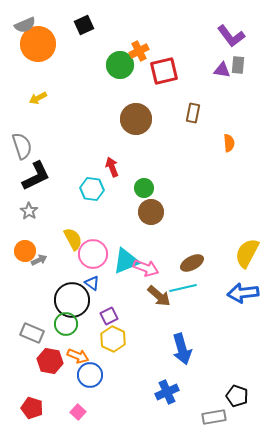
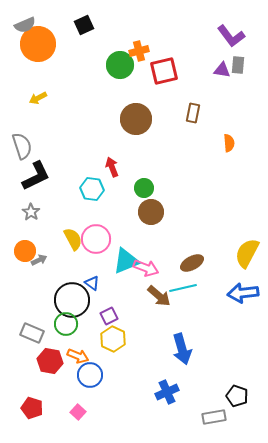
orange cross at (139, 51): rotated 12 degrees clockwise
gray star at (29, 211): moved 2 px right, 1 px down
pink circle at (93, 254): moved 3 px right, 15 px up
